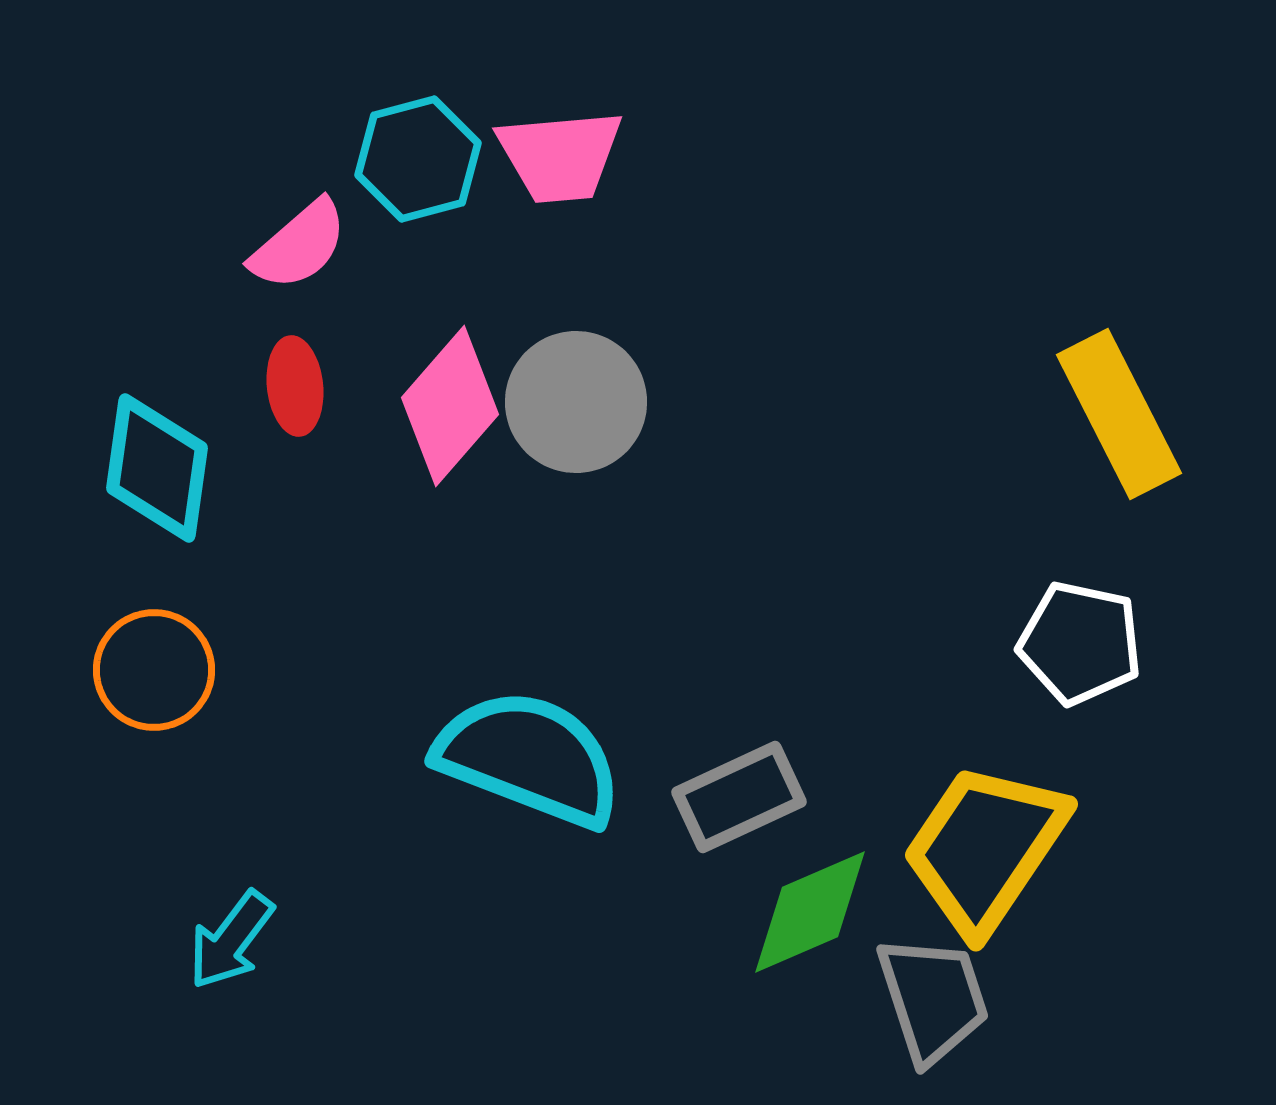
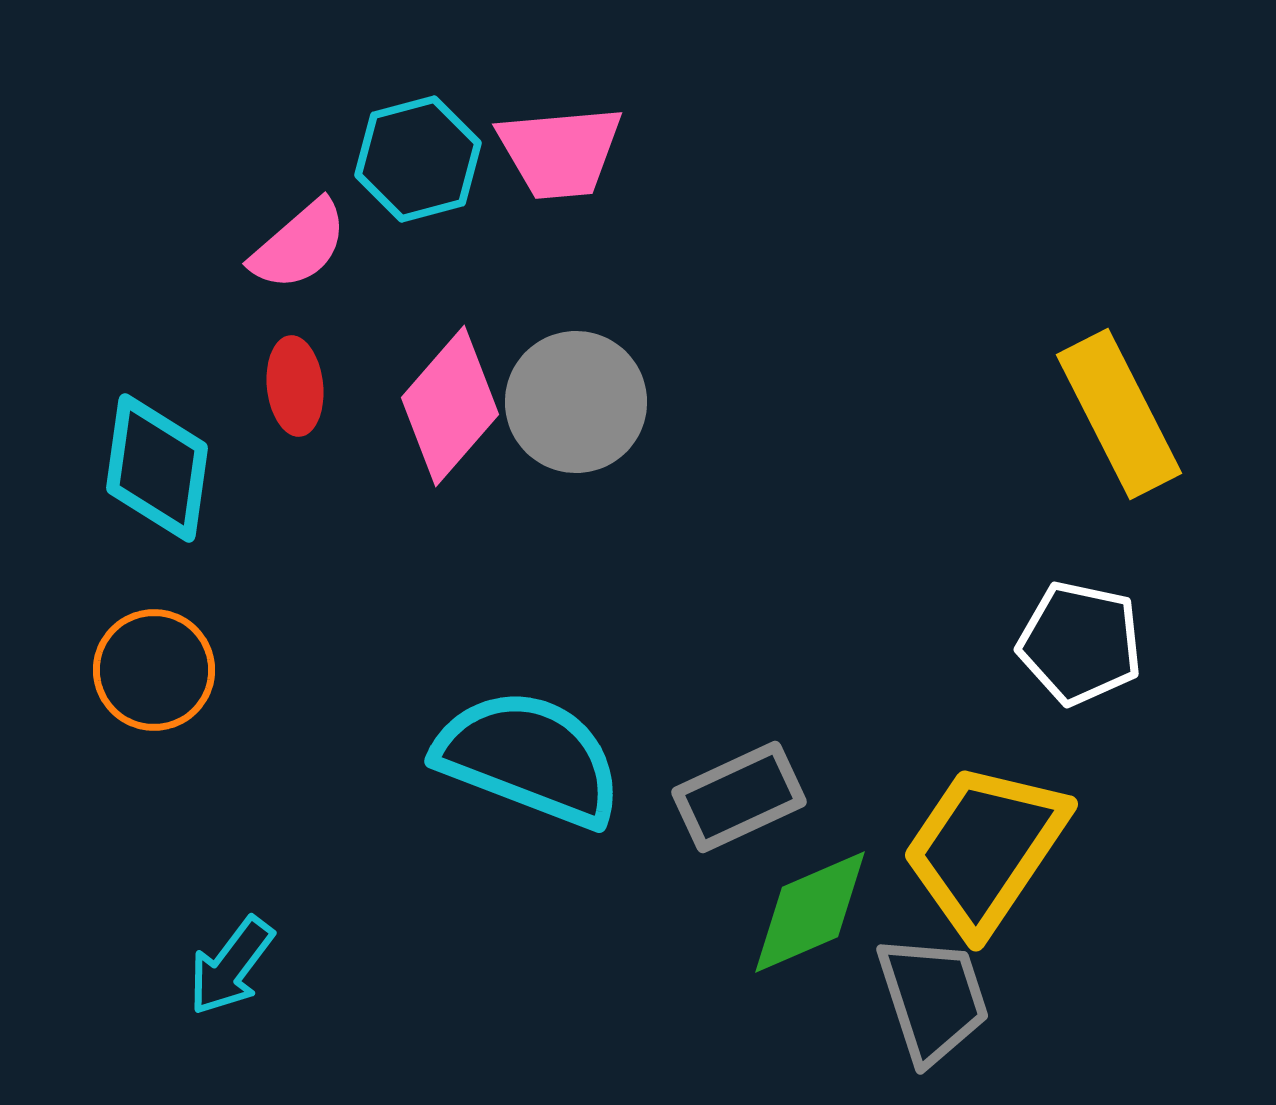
pink trapezoid: moved 4 px up
cyan arrow: moved 26 px down
